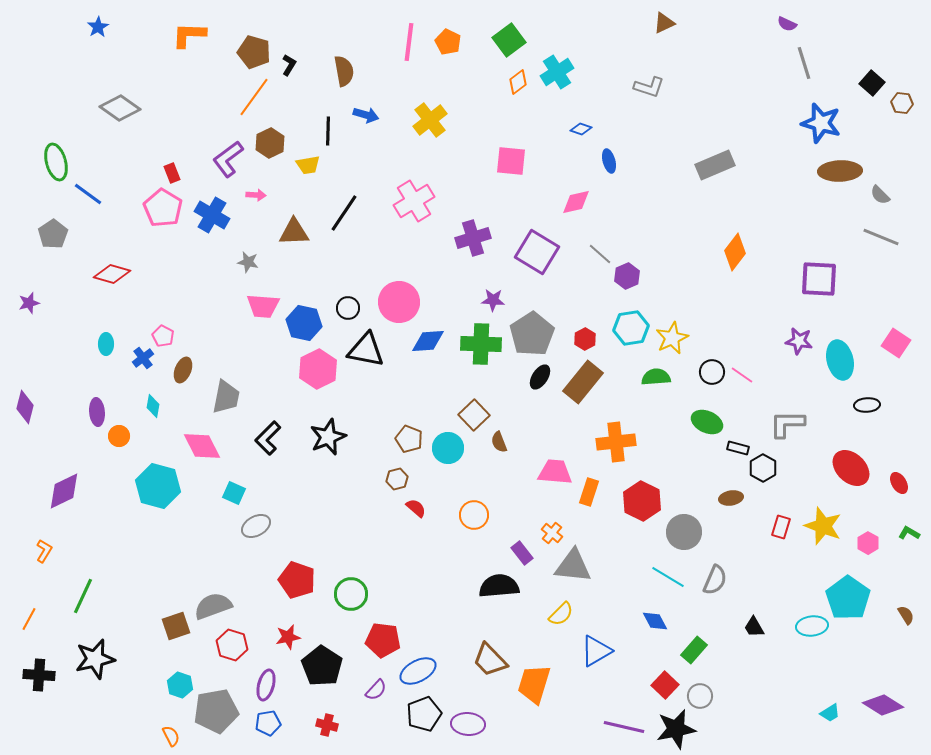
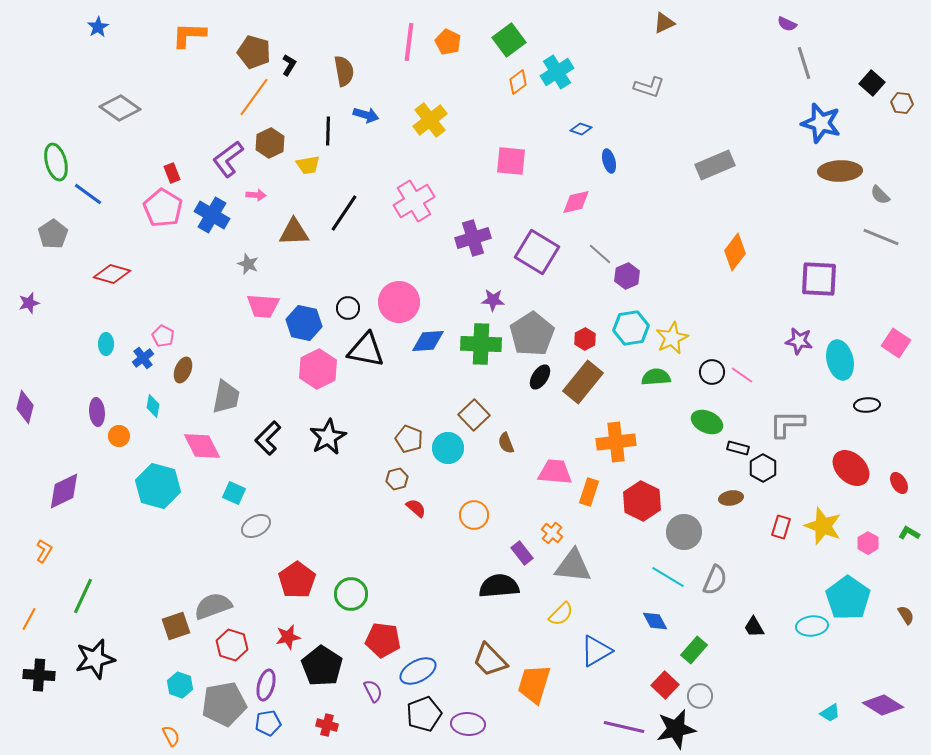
gray star at (248, 262): moved 2 px down; rotated 10 degrees clockwise
black star at (328, 437): rotated 6 degrees counterclockwise
brown semicircle at (499, 442): moved 7 px right, 1 px down
red pentagon at (297, 580): rotated 18 degrees clockwise
purple semicircle at (376, 690): moved 3 px left, 1 px down; rotated 70 degrees counterclockwise
gray pentagon at (216, 711): moved 8 px right, 7 px up
